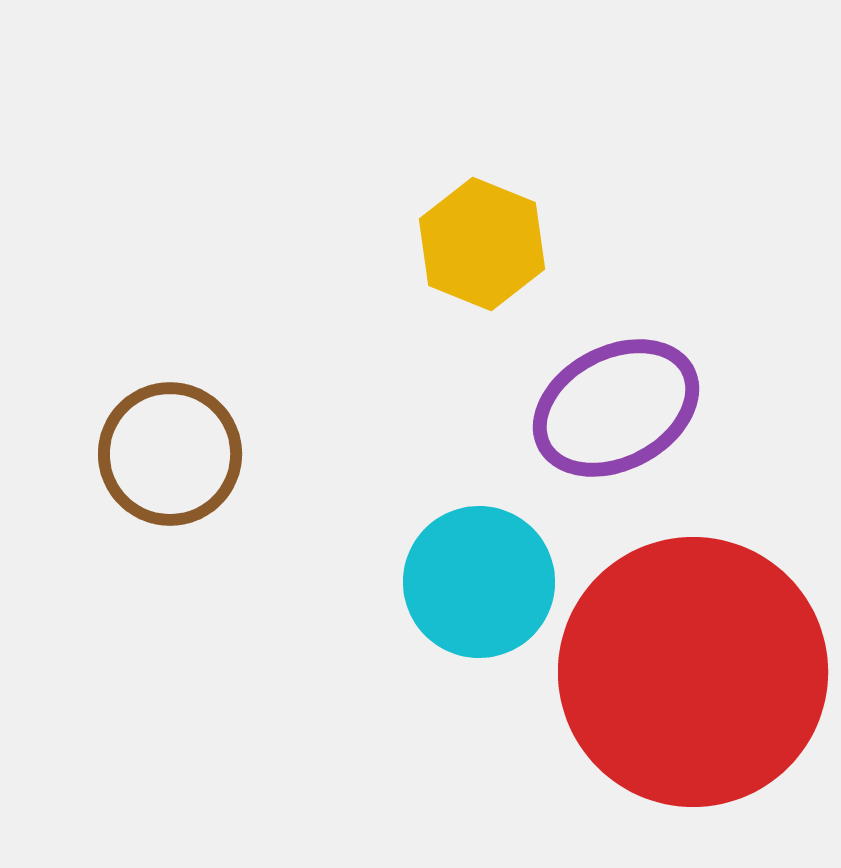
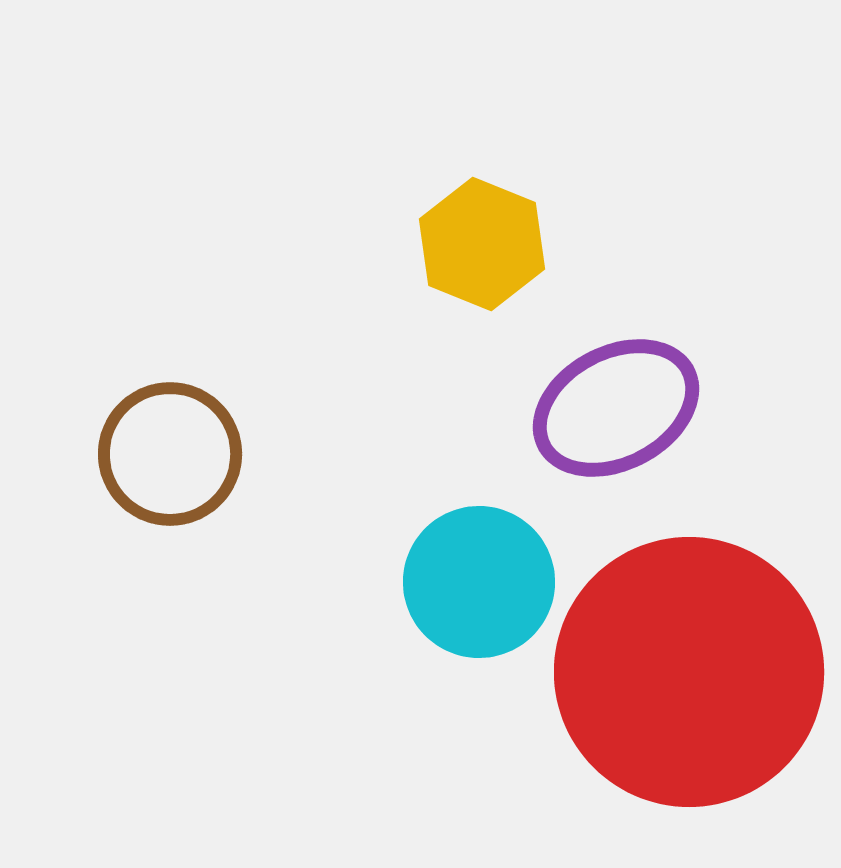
red circle: moved 4 px left
